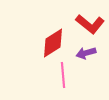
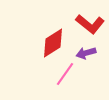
pink line: moved 2 px right, 1 px up; rotated 40 degrees clockwise
